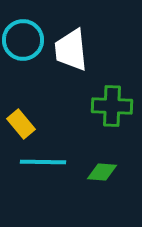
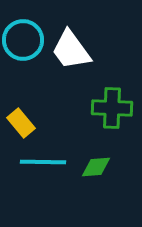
white trapezoid: rotated 30 degrees counterclockwise
green cross: moved 2 px down
yellow rectangle: moved 1 px up
green diamond: moved 6 px left, 5 px up; rotated 8 degrees counterclockwise
